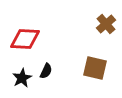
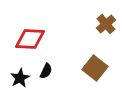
red diamond: moved 5 px right
brown square: rotated 25 degrees clockwise
black star: moved 2 px left
